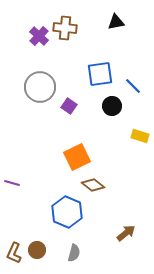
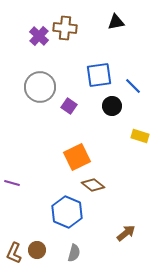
blue square: moved 1 px left, 1 px down
